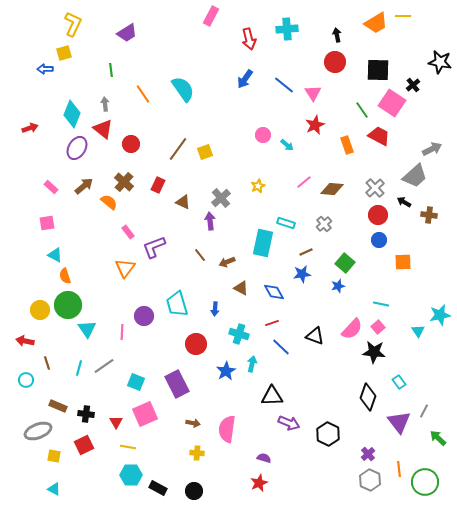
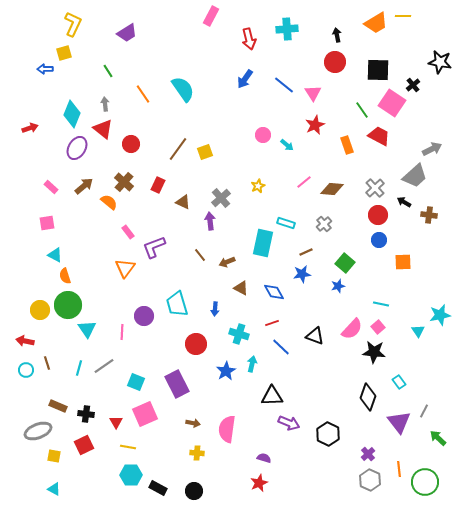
green line at (111, 70): moved 3 px left, 1 px down; rotated 24 degrees counterclockwise
cyan circle at (26, 380): moved 10 px up
